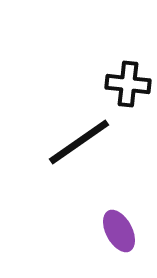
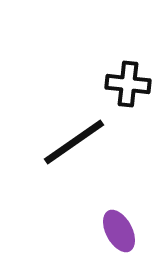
black line: moved 5 px left
